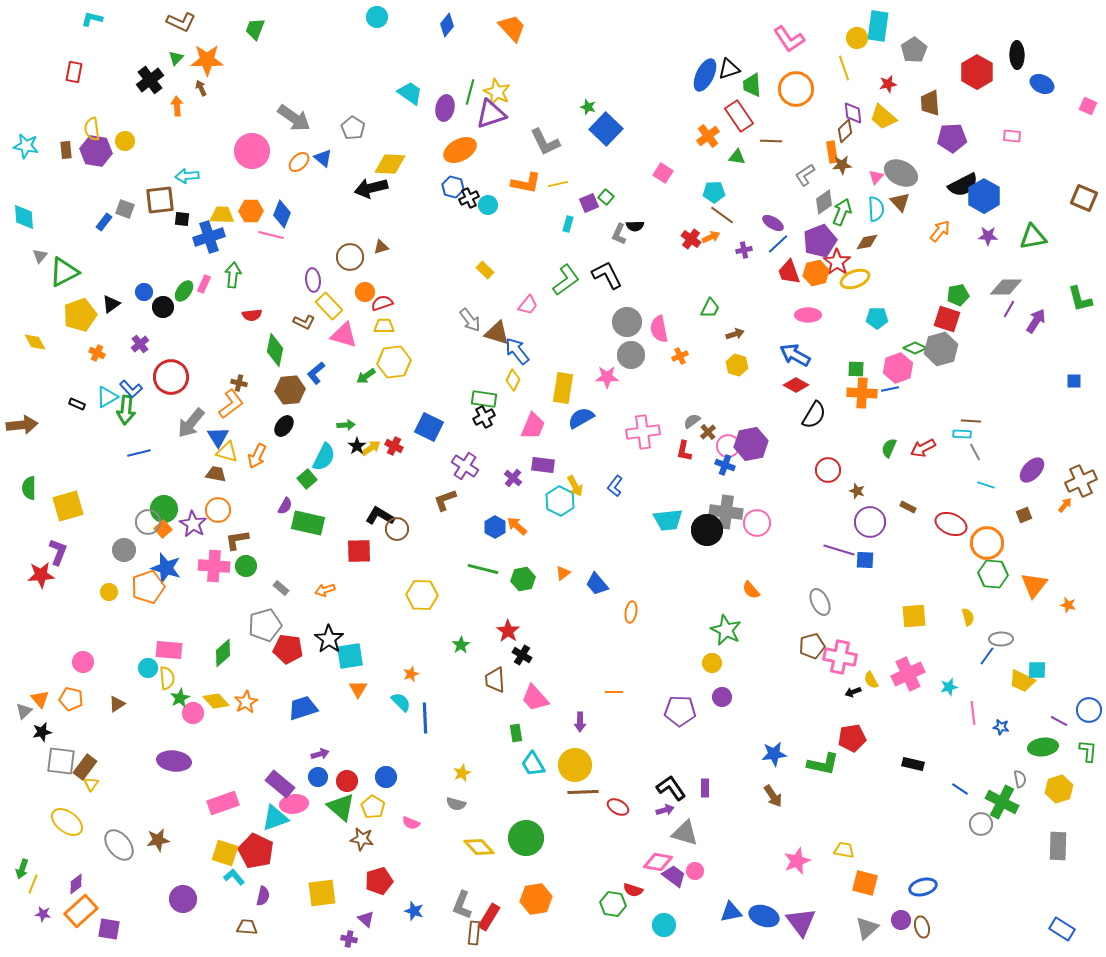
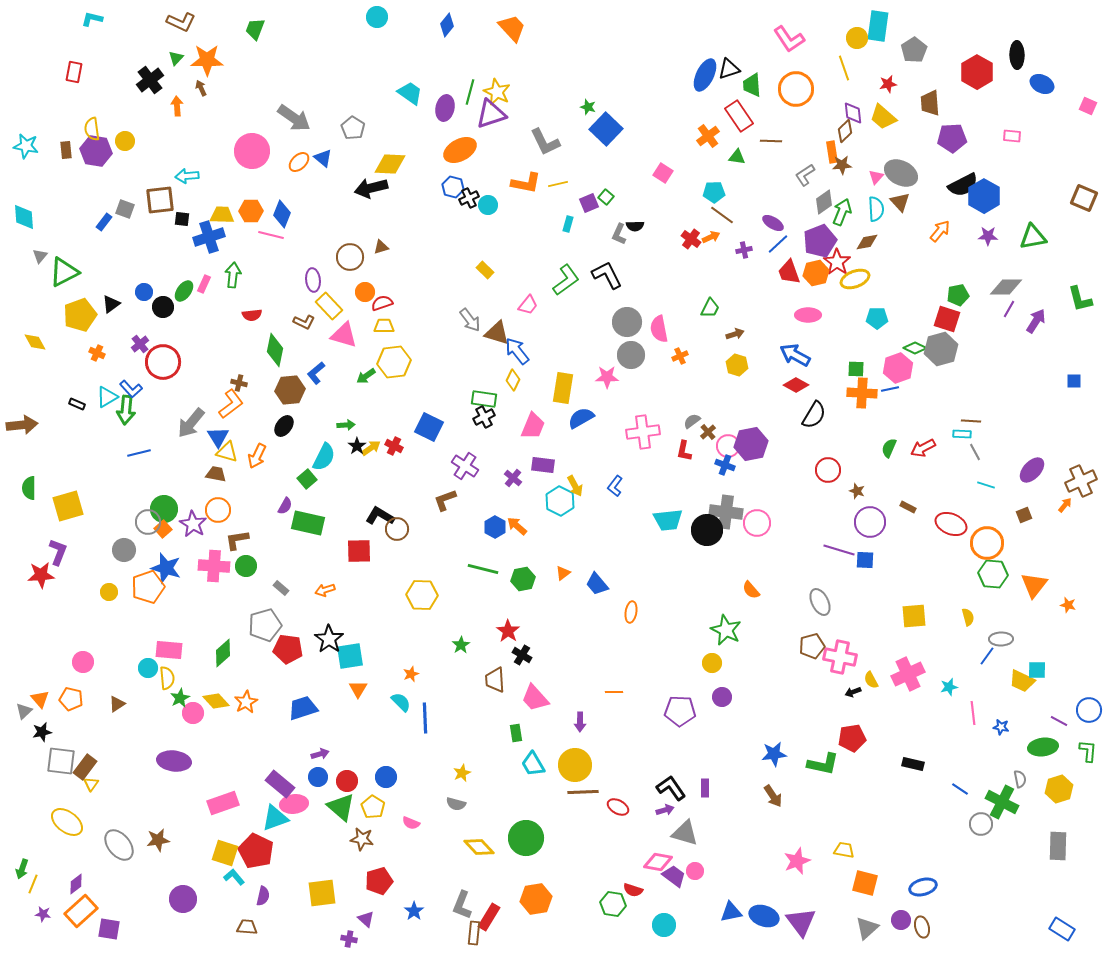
red circle at (171, 377): moved 8 px left, 15 px up
blue star at (414, 911): rotated 18 degrees clockwise
